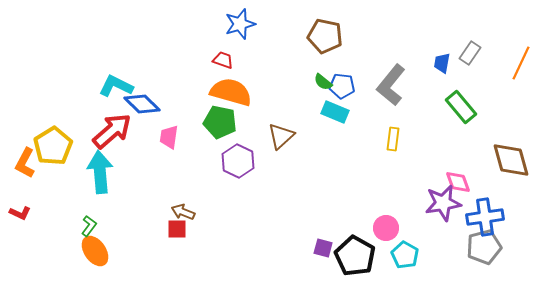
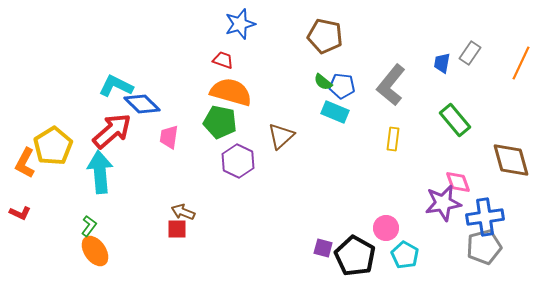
green rectangle: moved 6 px left, 13 px down
